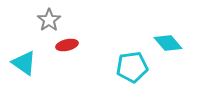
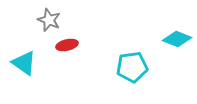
gray star: rotated 15 degrees counterclockwise
cyan diamond: moved 9 px right, 4 px up; rotated 28 degrees counterclockwise
